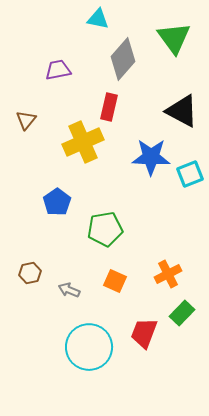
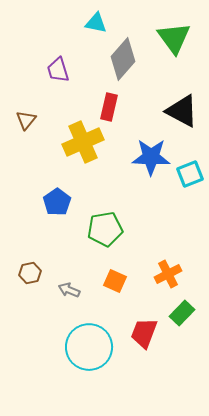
cyan triangle: moved 2 px left, 4 px down
purple trapezoid: rotated 96 degrees counterclockwise
